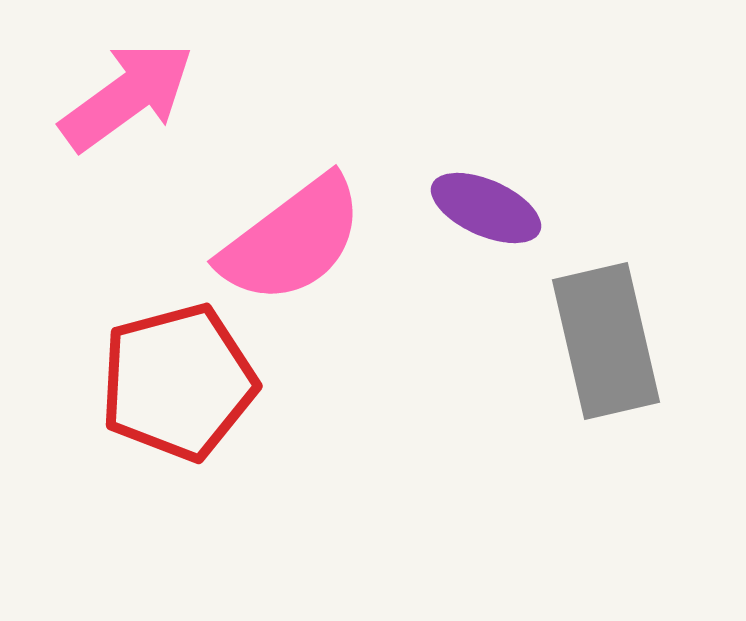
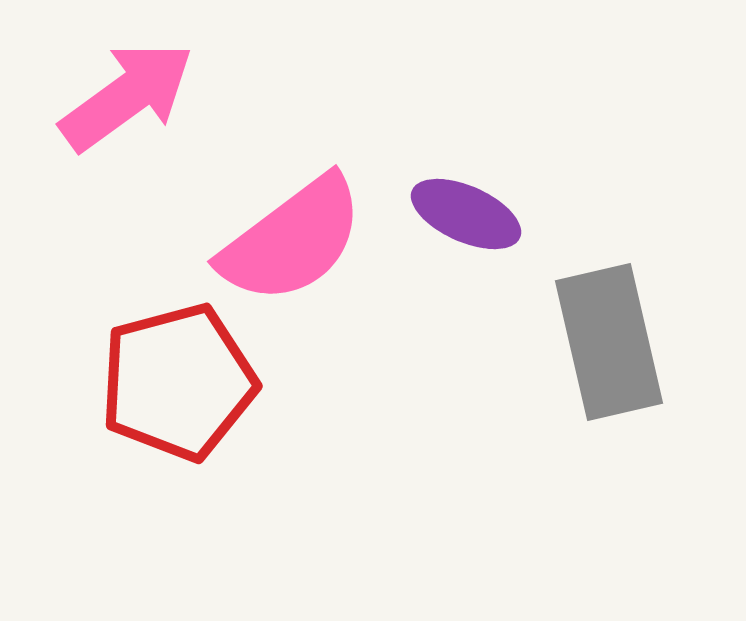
purple ellipse: moved 20 px left, 6 px down
gray rectangle: moved 3 px right, 1 px down
